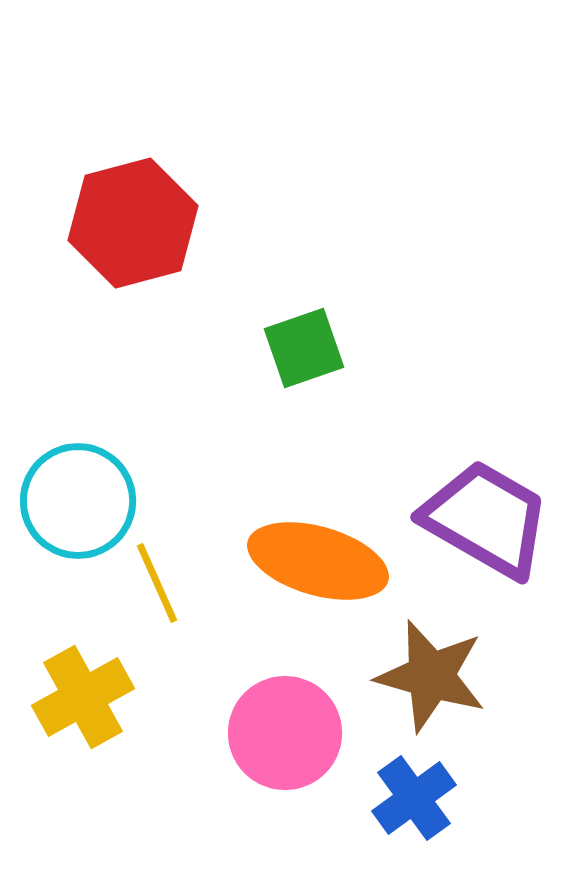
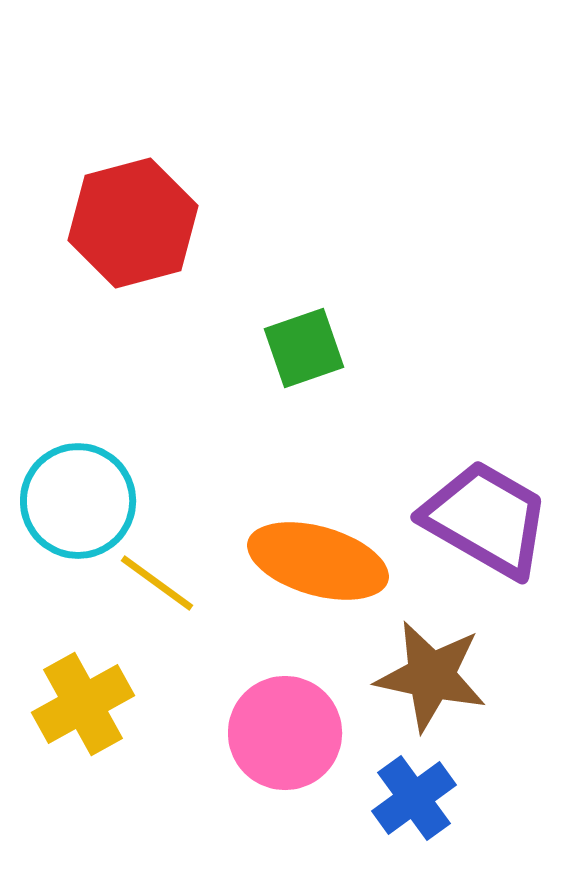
yellow line: rotated 30 degrees counterclockwise
brown star: rotated 4 degrees counterclockwise
yellow cross: moved 7 px down
